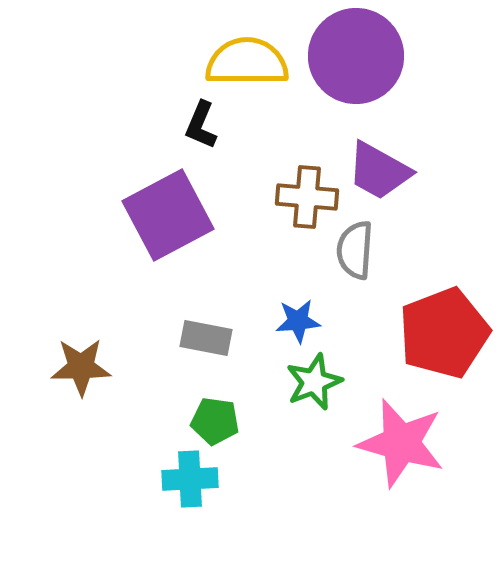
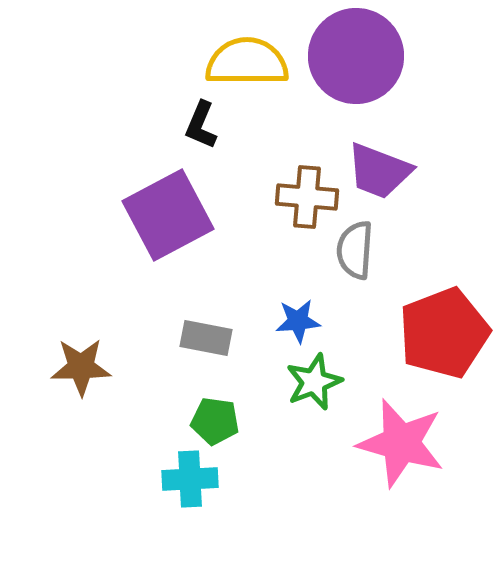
purple trapezoid: rotated 8 degrees counterclockwise
